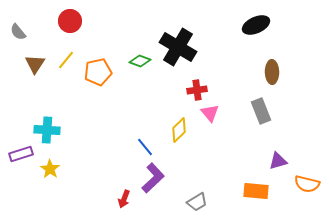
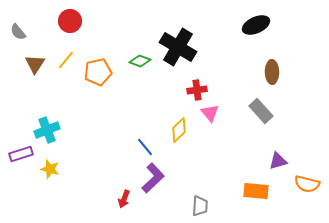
gray rectangle: rotated 20 degrees counterclockwise
cyan cross: rotated 25 degrees counterclockwise
yellow star: rotated 18 degrees counterclockwise
gray trapezoid: moved 3 px right, 4 px down; rotated 55 degrees counterclockwise
